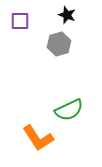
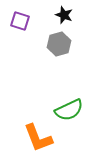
black star: moved 3 px left
purple square: rotated 18 degrees clockwise
orange L-shape: rotated 12 degrees clockwise
